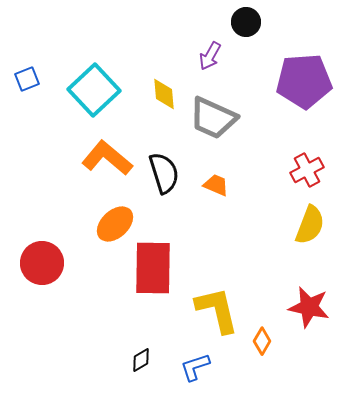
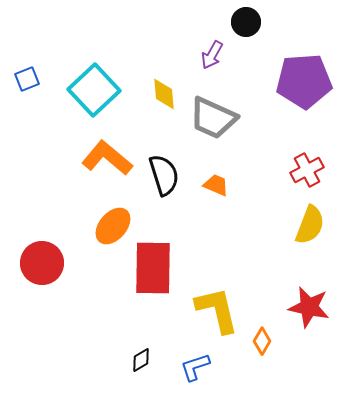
purple arrow: moved 2 px right, 1 px up
black semicircle: moved 2 px down
orange ellipse: moved 2 px left, 2 px down; rotated 6 degrees counterclockwise
